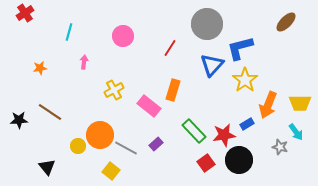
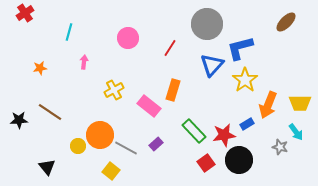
pink circle: moved 5 px right, 2 px down
